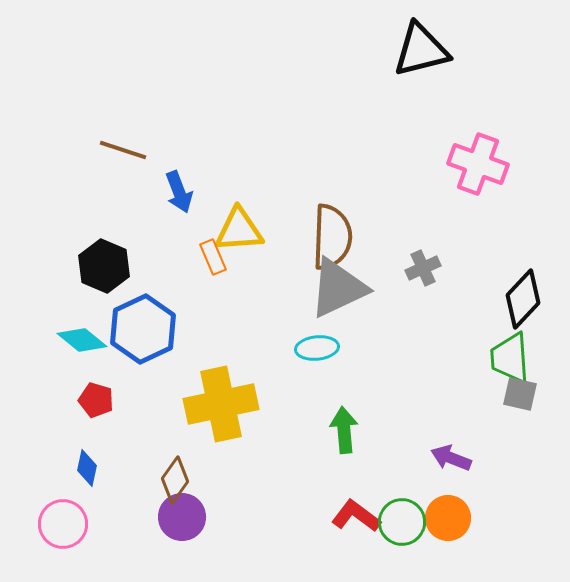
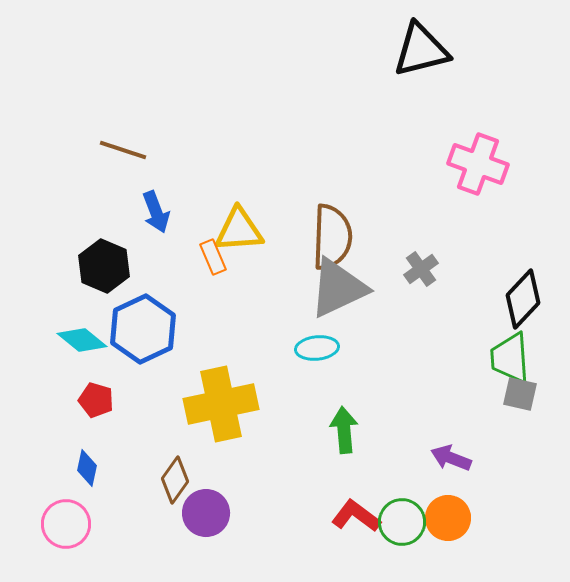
blue arrow: moved 23 px left, 20 px down
gray cross: moved 2 px left, 1 px down; rotated 12 degrees counterclockwise
purple circle: moved 24 px right, 4 px up
pink circle: moved 3 px right
